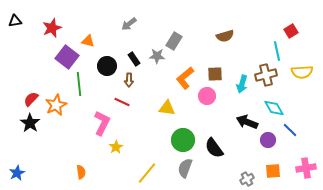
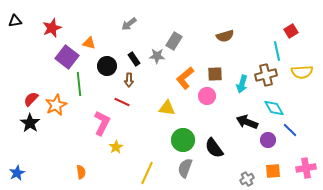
orange triangle: moved 1 px right, 2 px down
yellow line: rotated 15 degrees counterclockwise
